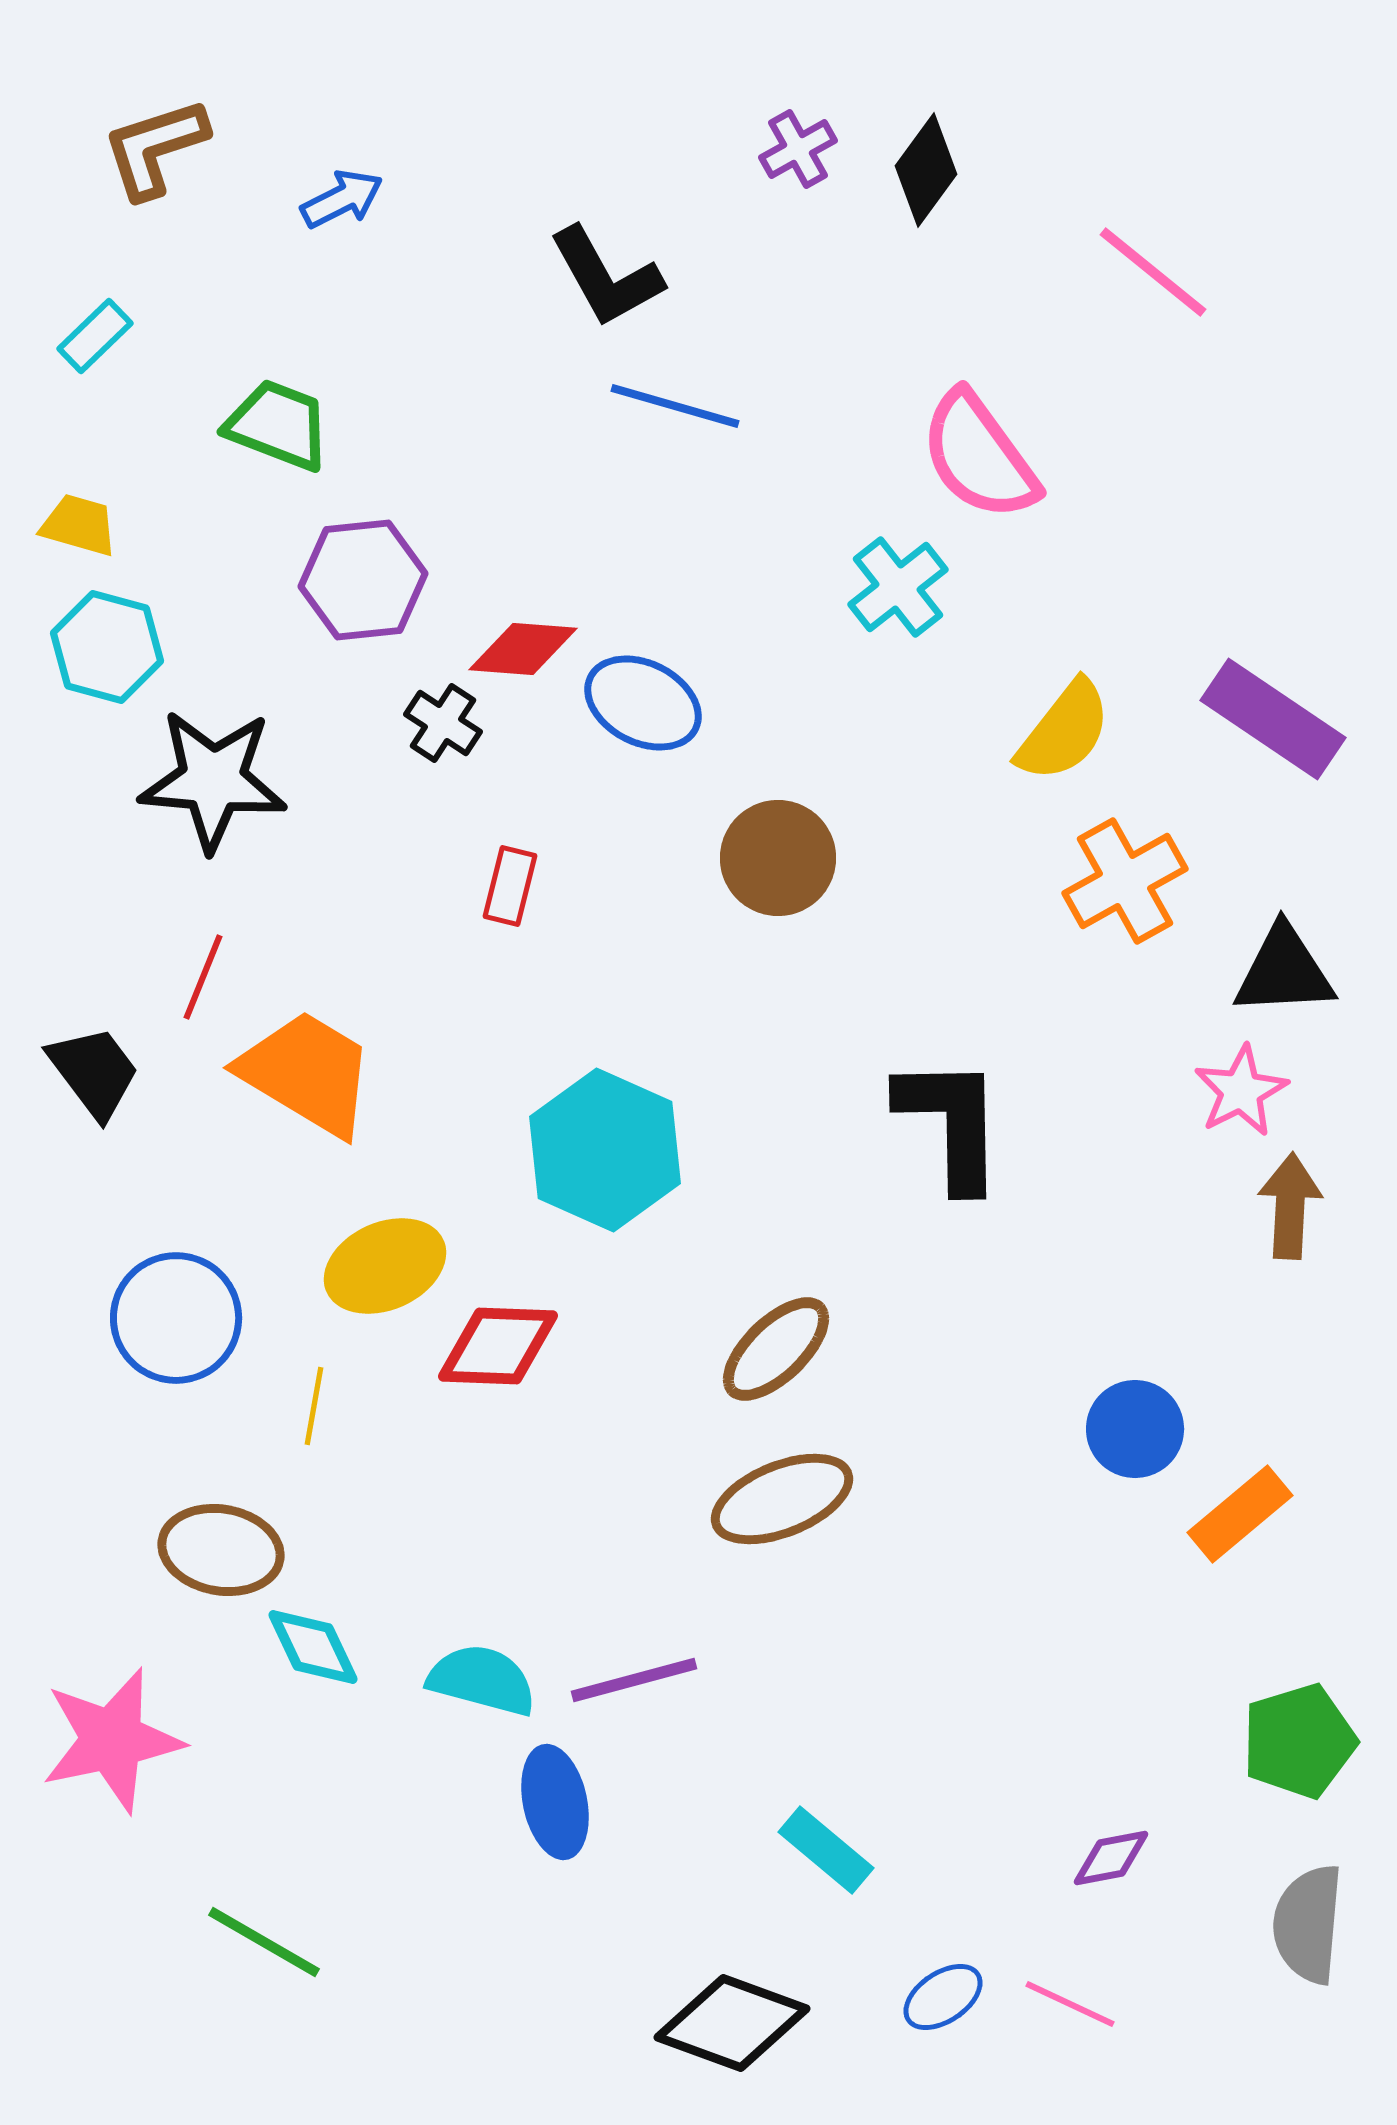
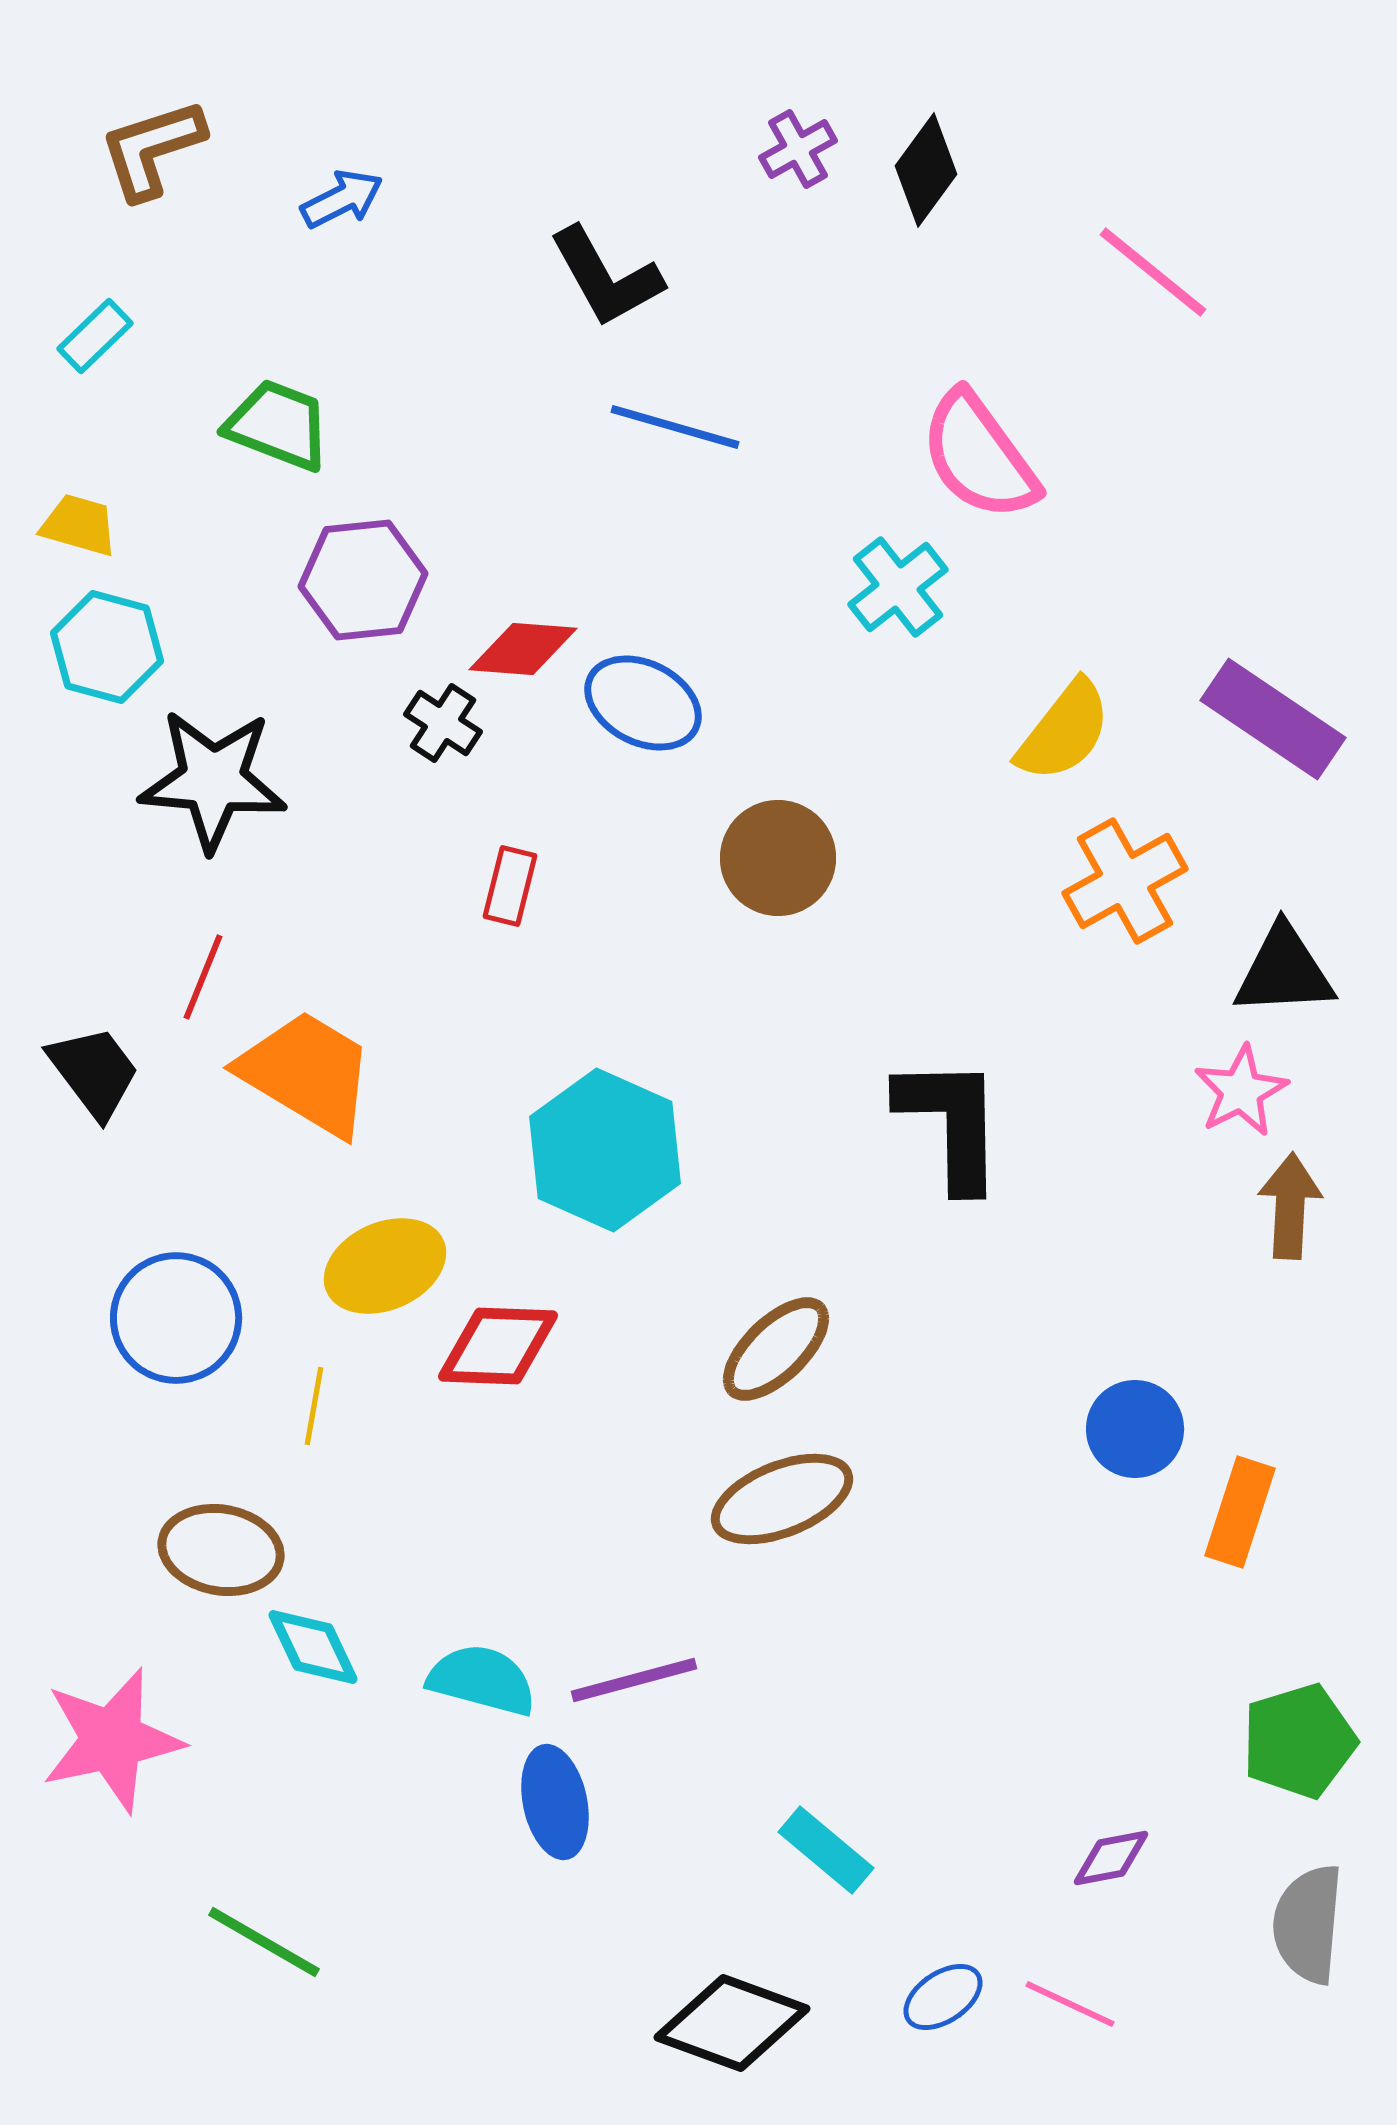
brown L-shape at (155, 148): moved 3 px left, 1 px down
blue line at (675, 406): moved 21 px down
orange rectangle at (1240, 1514): moved 2 px up; rotated 32 degrees counterclockwise
